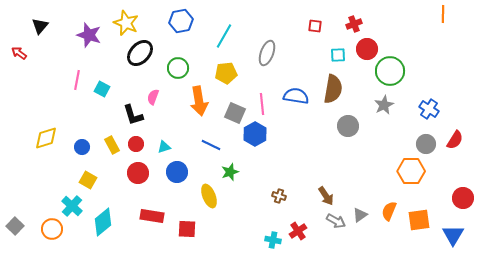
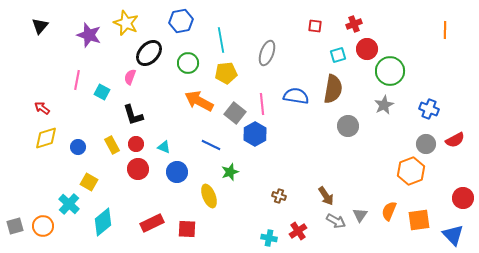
orange line at (443, 14): moved 2 px right, 16 px down
cyan line at (224, 36): moved 3 px left, 4 px down; rotated 40 degrees counterclockwise
red arrow at (19, 53): moved 23 px right, 55 px down
black ellipse at (140, 53): moved 9 px right
cyan square at (338, 55): rotated 14 degrees counterclockwise
green circle at (178, 68): moved 10 px right, 5 px up
cyan square at (102, 89): moved 3 px down
pink semicircle at (153, 97): moved 23 px left, 20 px up
orange arrow at (199, 101): rotated 128 degrees clockwise
blue cross at (429, 109): rotated 12 degrees counterclockwise
gray square at (235, 113): rotated 15 degrees clockwise
red semicircle at (455, 140): rotated 30 degrees clockwise
blue circle at (82, 147): moved 4 px left
cyan triangle at (164, 147): rotated 40 degrees clockwise
orange hexagon at (411, 171): rotated 20 degrees counterclockwise
red circle at (138, 173): moved 4 px up
yellow square at (88, 180): moved 1 px right, 2 px down
cyan cross at (72, 206): moved 3 px left, 2 px up
gray triangle at (360, 215): rotated 21 degrees counterclockwise
red rectangle at (152, 216): moved 7 px down; rotated 35 degrees counterclockwise
gray square at (15, 226): rotated 30 degrees clockwise
orange circle at (52, 229): moved 9 px left, 3 px up
blue triangle at (453, 235): rotated 15 degrees counterclockwise
cyan cross at (273, 240): moved 4 px left, 2 px up
